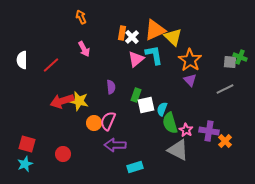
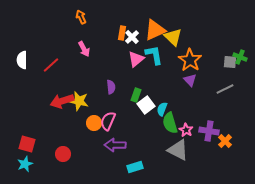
white square: rotated 24 degrees counterclockwise
